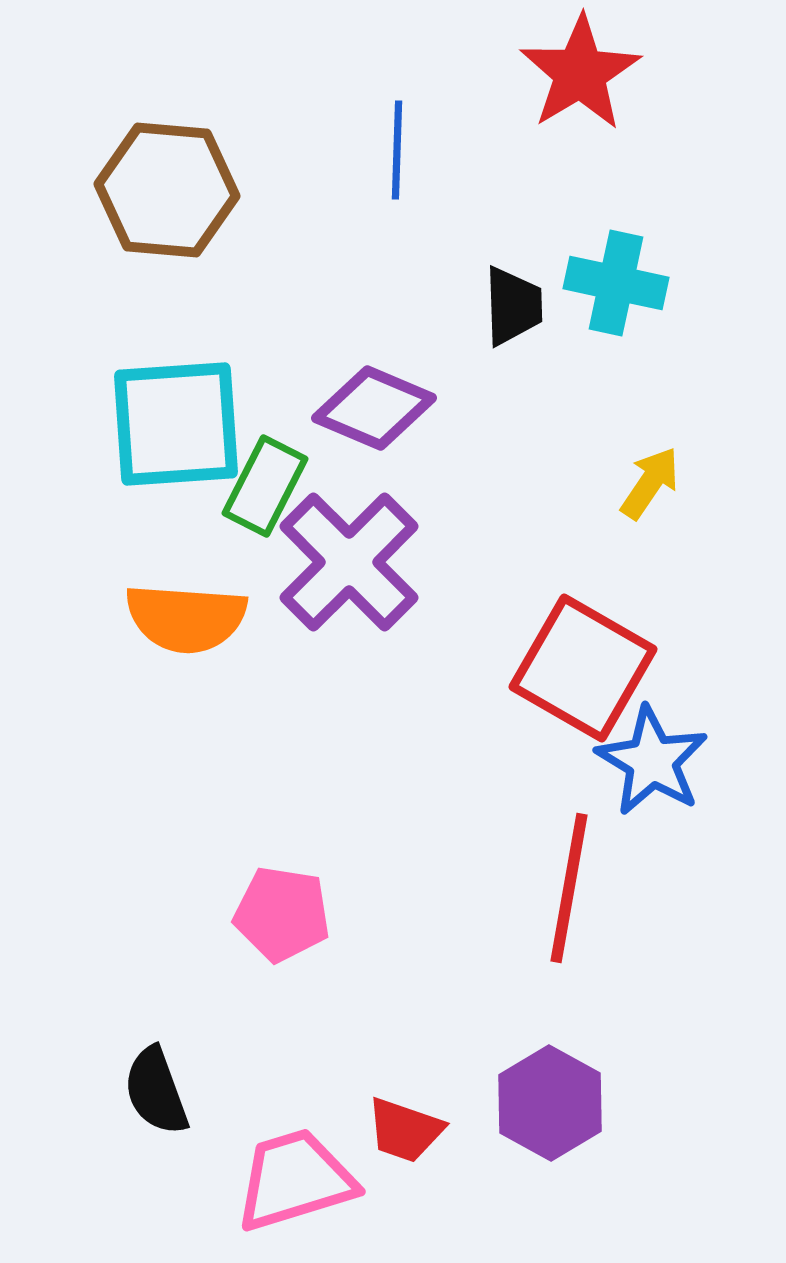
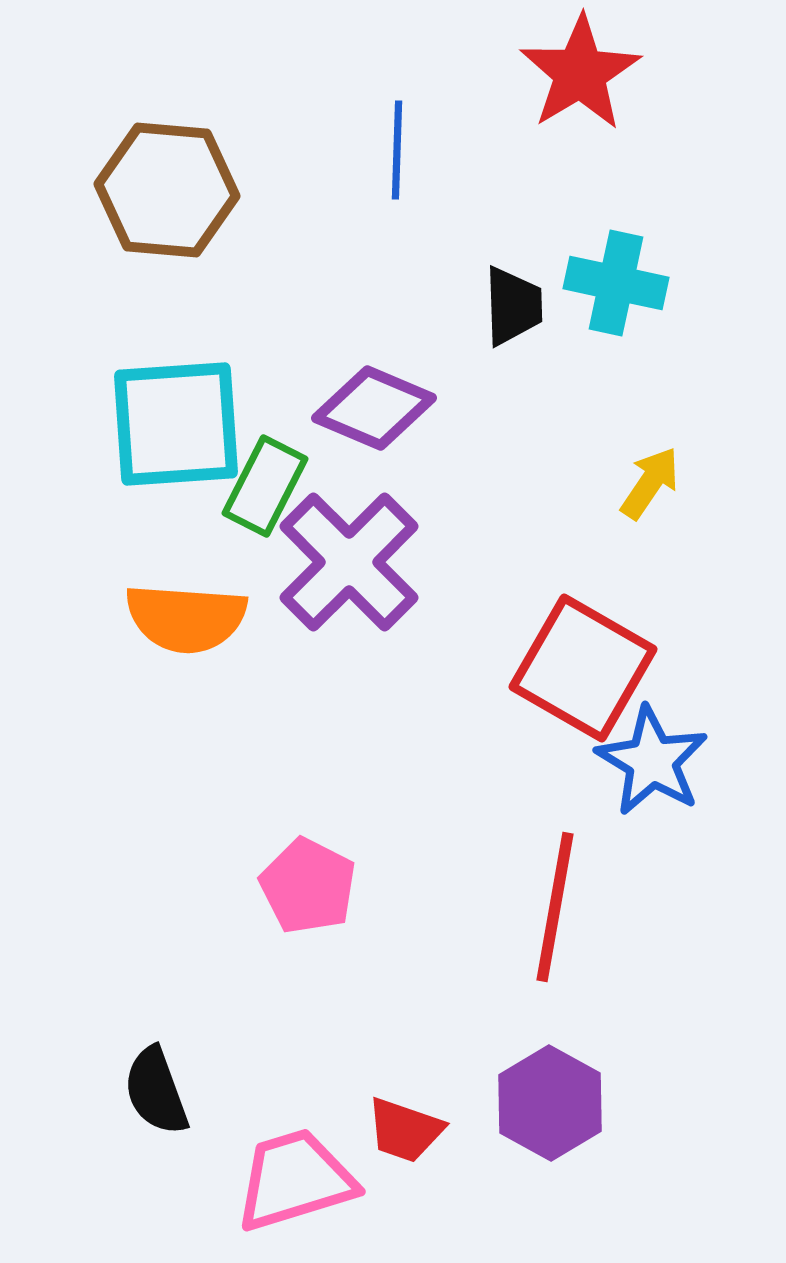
red line: moved 14 px left, 19 px down
pink pentagon: moved 26 px right, 28 px up; rotated 18 degrees clockwise
